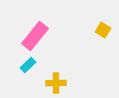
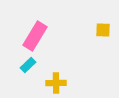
yellow square: rotated 28 degrees counterclockwise
pink rectangle: rotated 8 degrees counterclockwise
